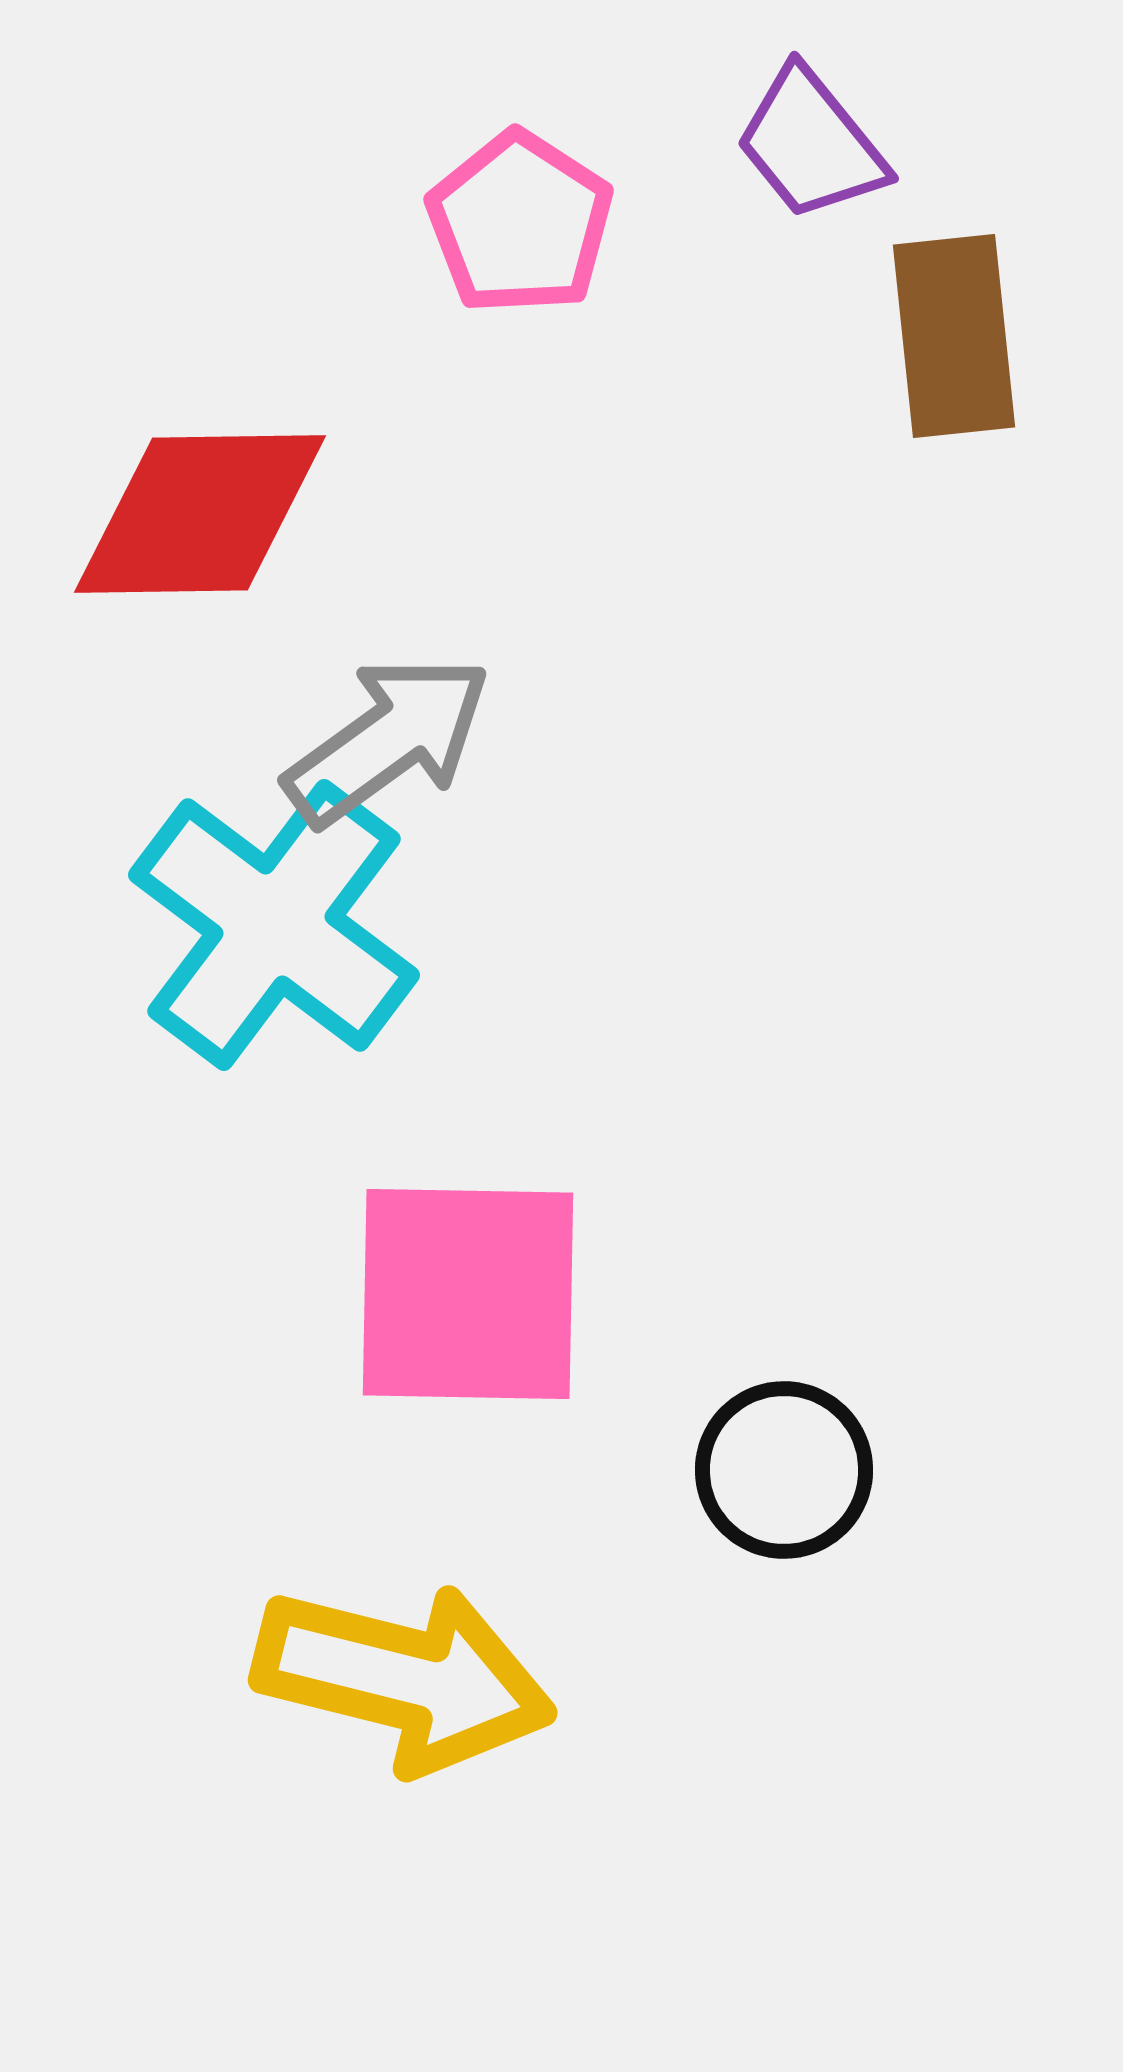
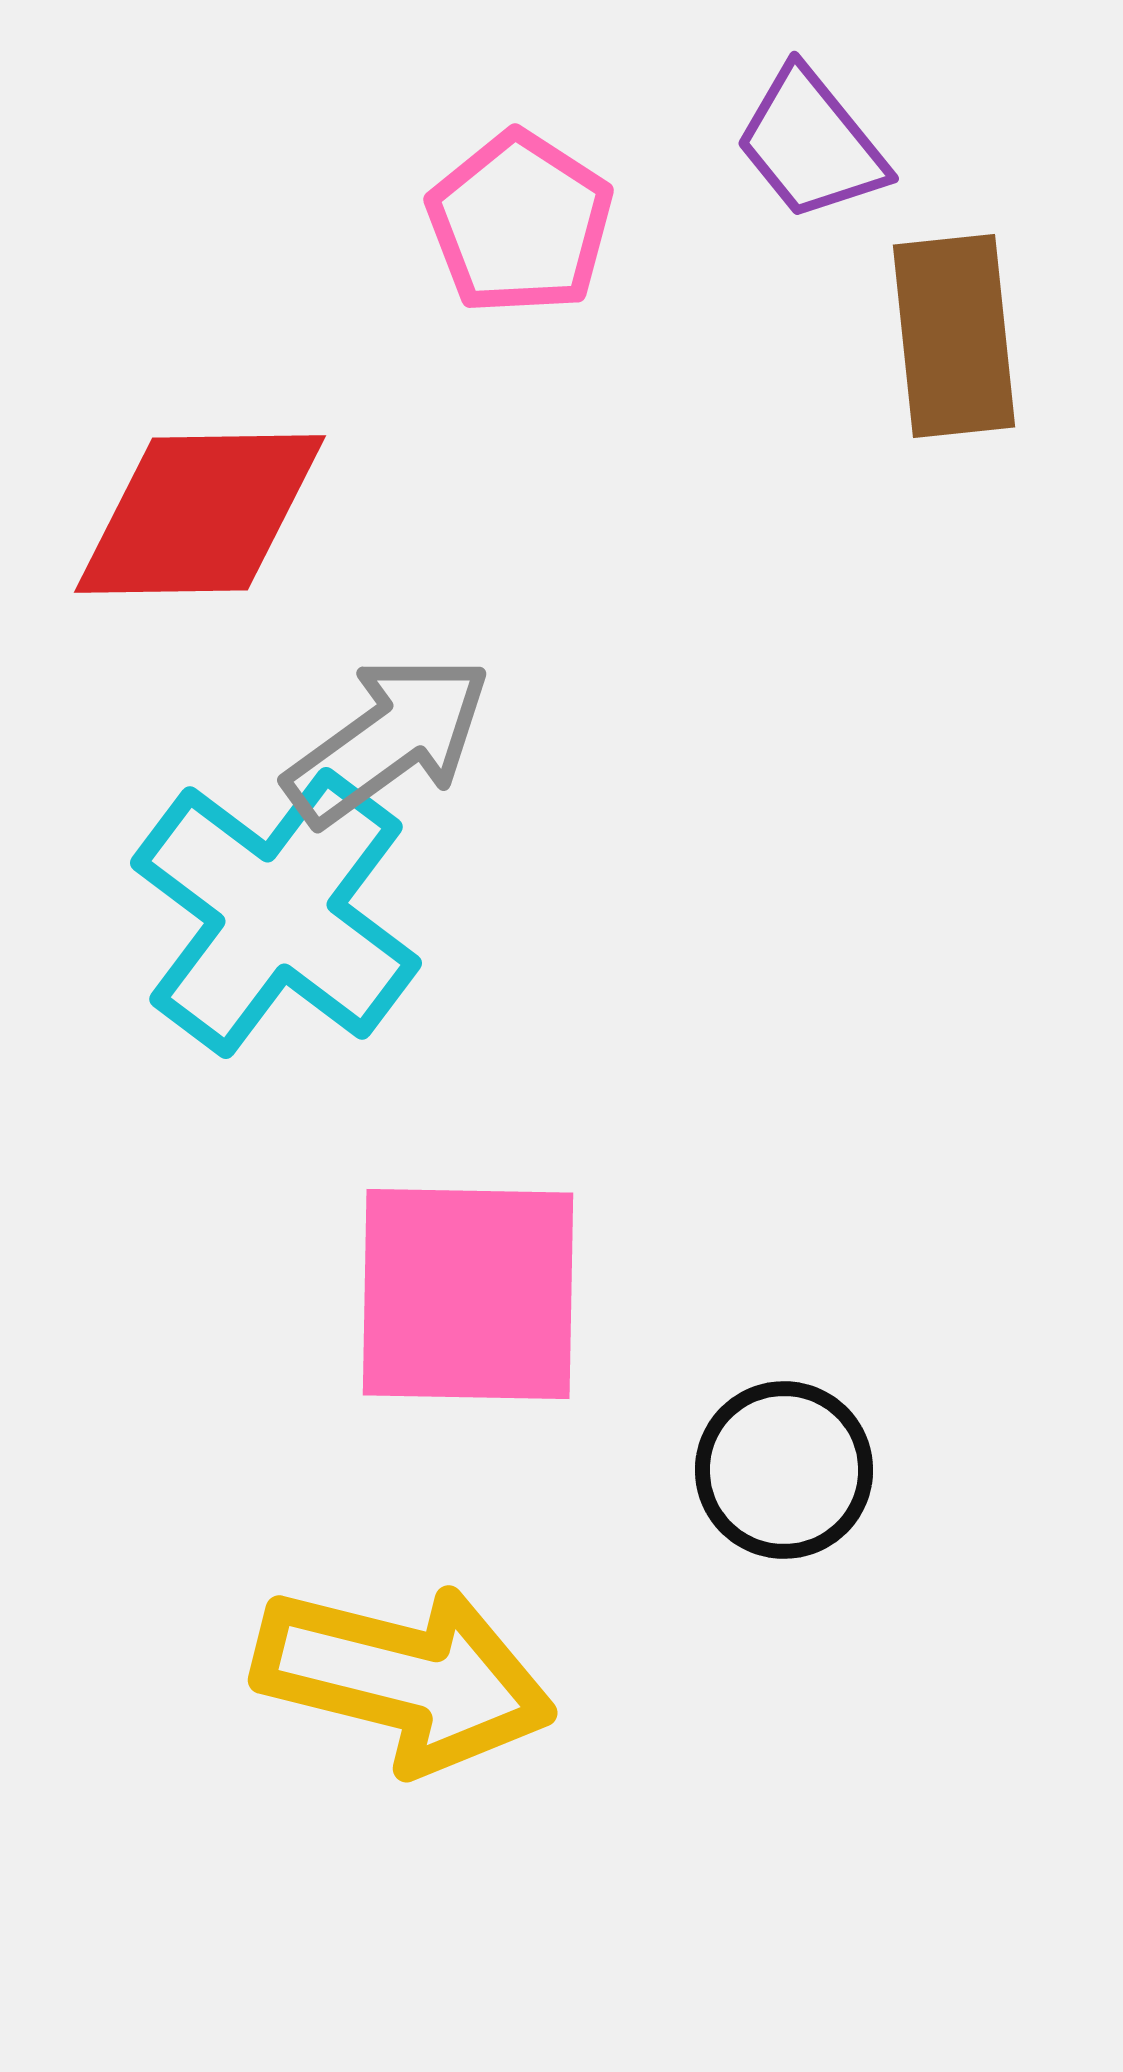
cyan cross: moved 2 px right, 12 px up
